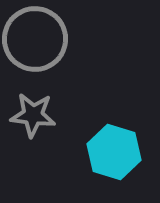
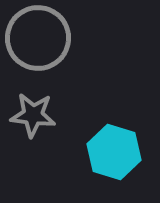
gray circle: moved 3 px right, 1 px up
